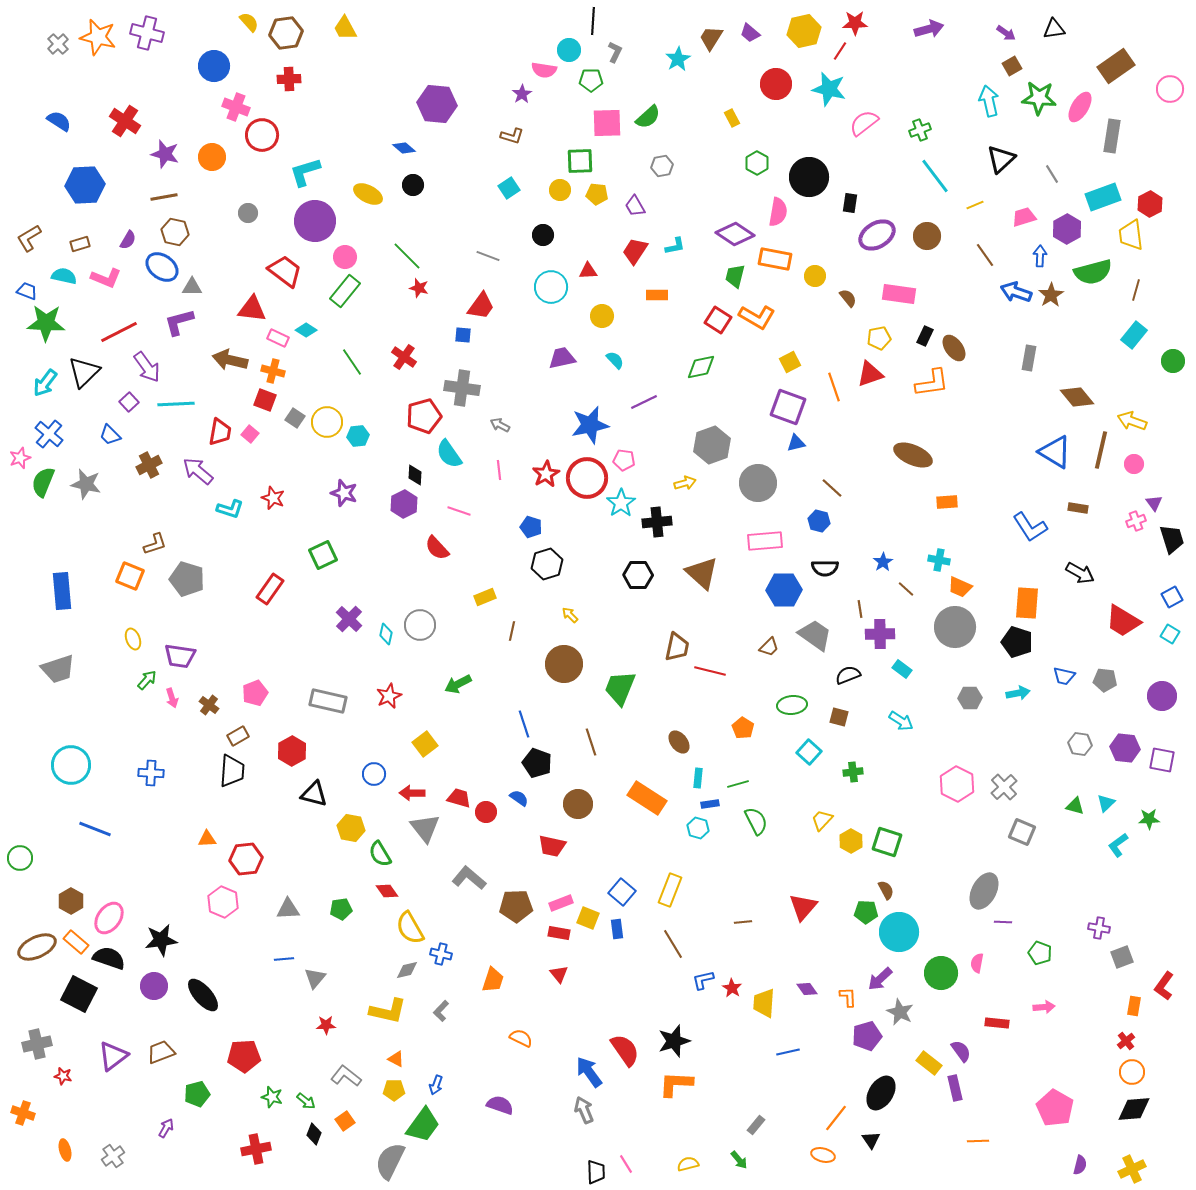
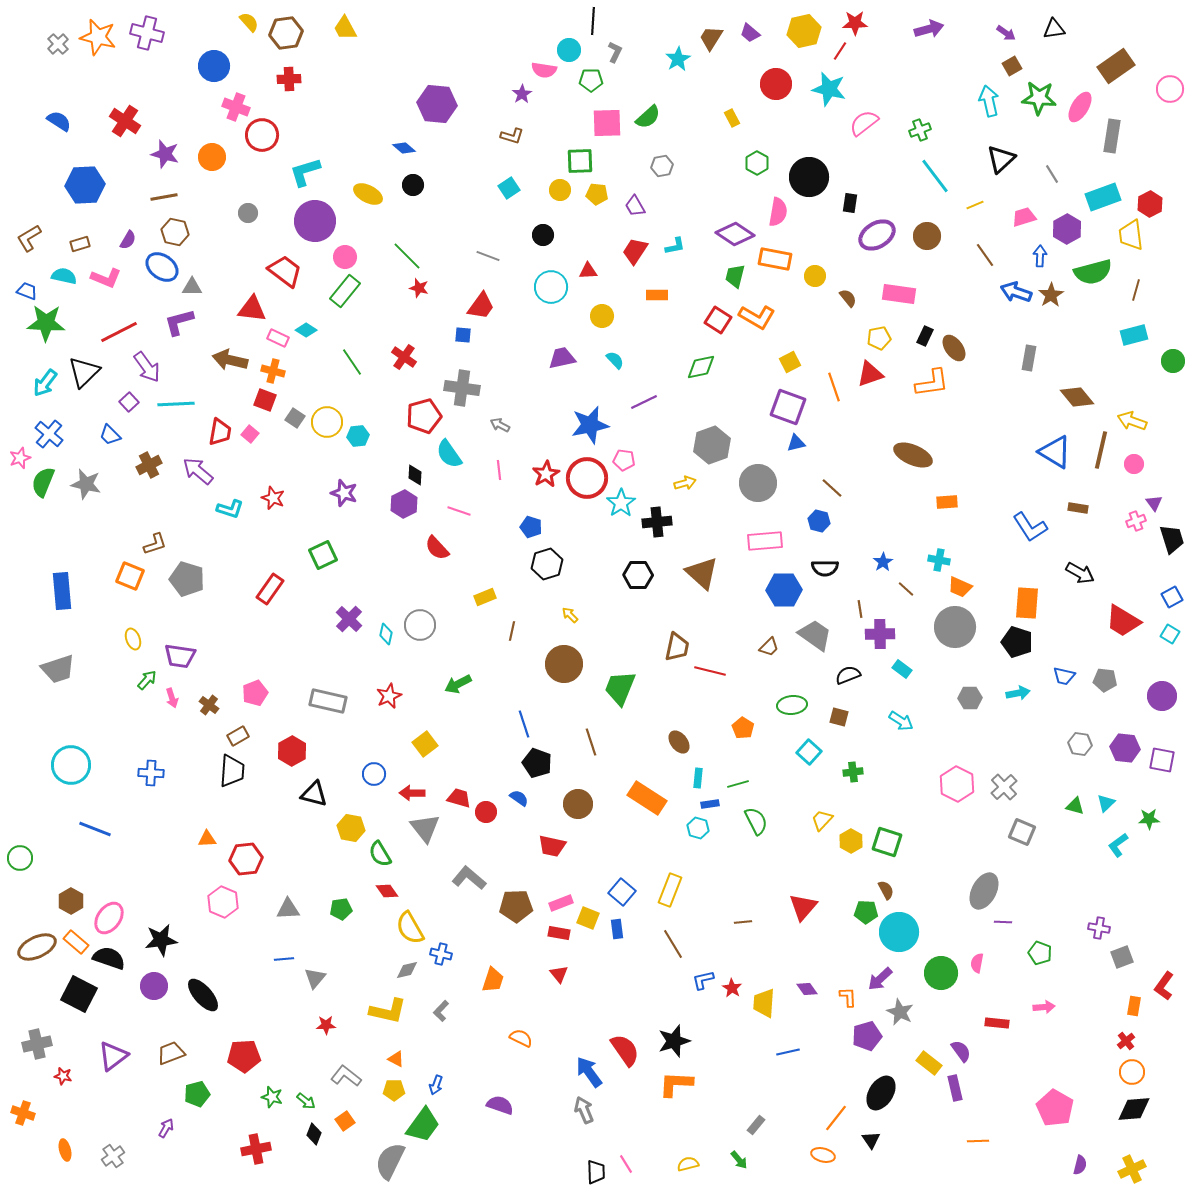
cyan rectangle at (1134, 335): rotated 36 degrees clockwise
brown trapezoid at (161, 1052): moved 10 px right, 1 px down
